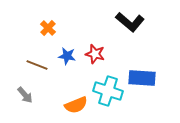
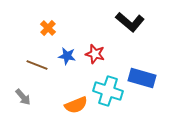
blue rectangle: rotated 12 degrees clockwise
gray arrow: moved 2 px left, 2 px down
